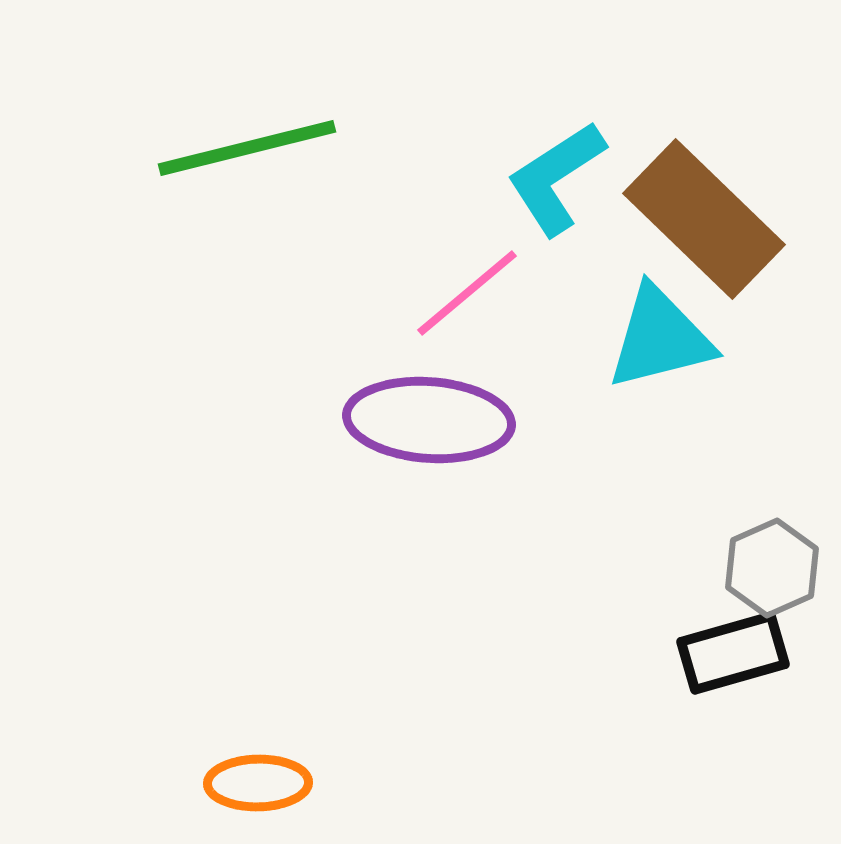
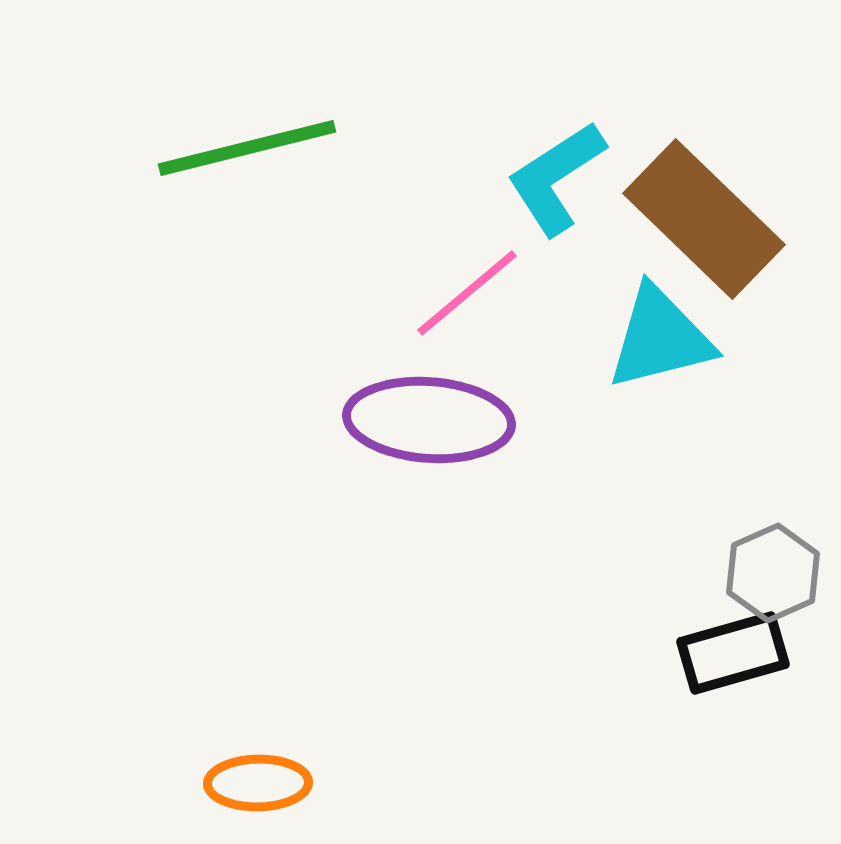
gray hexagon: moved 1 px right, 5 px down
